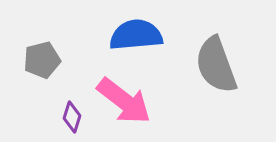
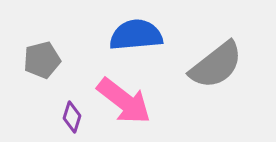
gray semicircle: rotated 108 degrees counterclockwise
